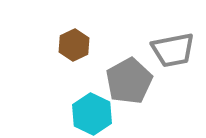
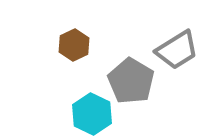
gray trapezoid: moved 4 px right; rotated 21 degrees counterclockwise
gray pentagon: moved 2 px right; rotated 12 degrees counterclockwise
